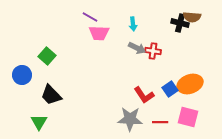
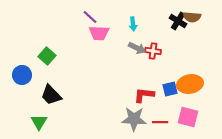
purple line: rotated 14 degrees clockwise
black cross: moved 2 px left, 2 px up; rotated 18 degrees clockwise
orange ellipse: rotated 10 degrees clockwise
blue square: rotated 21 degrees clockwise
red L-shape: rotated 130 degrees clockwise
gray star: moved 4 px right
